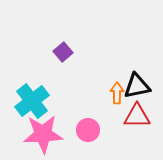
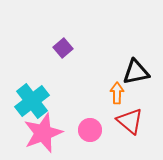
purple square: moved 4 px up
black triangle: moved 1 px left, 14 px up
red triangle: moved 7 px left, 5 px down; rotated 40 degrees clockwise
pink circle: moved 2 px right
pink star: moved 1 px up; rotated 18 degrees counterclockwise
